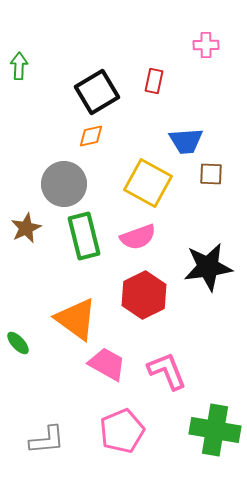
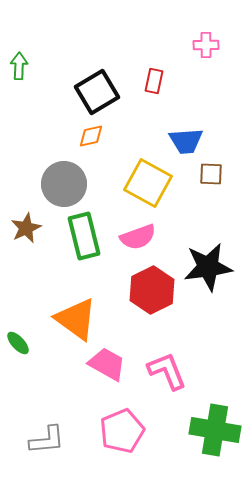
red hexagon: moved 8 px right, 5 px up
